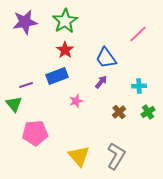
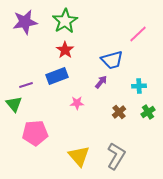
blue trapezoid: moved 6 px right, 2 px down; rotated 70 degrees counterclockwise
pink star: moved 1 px right, 2 px down; rotated 16 degrees clockwise
